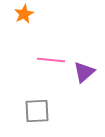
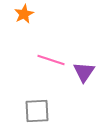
pink line: rotated 12 degrees clockwise
purple triangle: rotated 15 degrees counterclockwise
